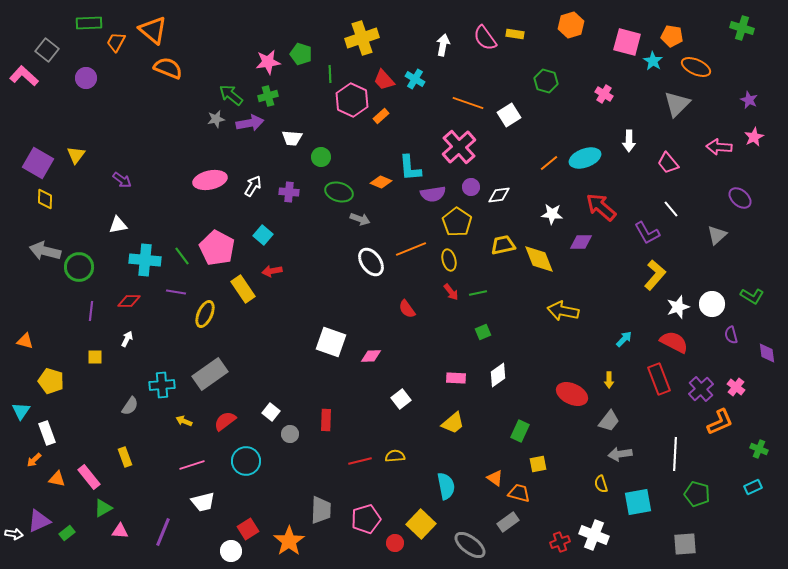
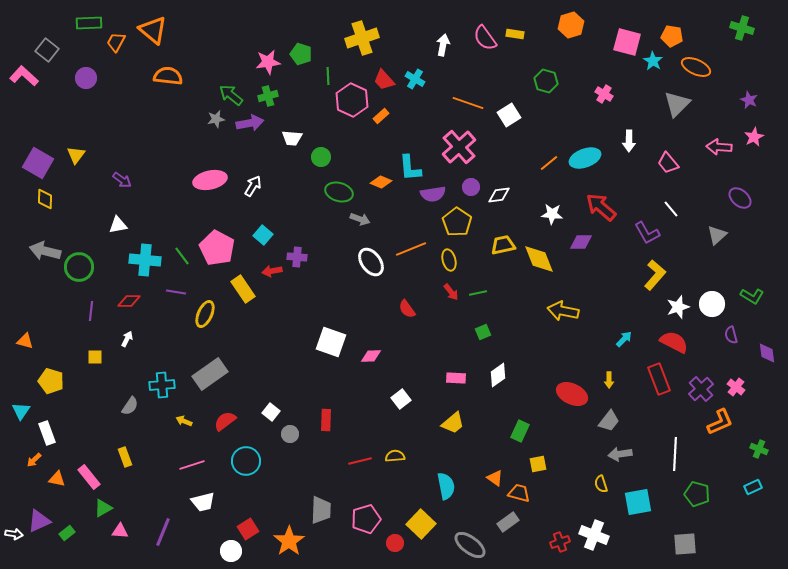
orange semicircle at (168, 68): moved 8 px down; rotated 16 degrees counterclockwise
green line at (330, 74): moved 2 px left, 2 px down
purple cross at (289, 192): moved 8 px right, 65 px down
